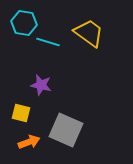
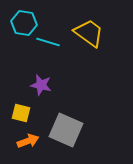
orange arrow: moved 1 px left, 1 px up
